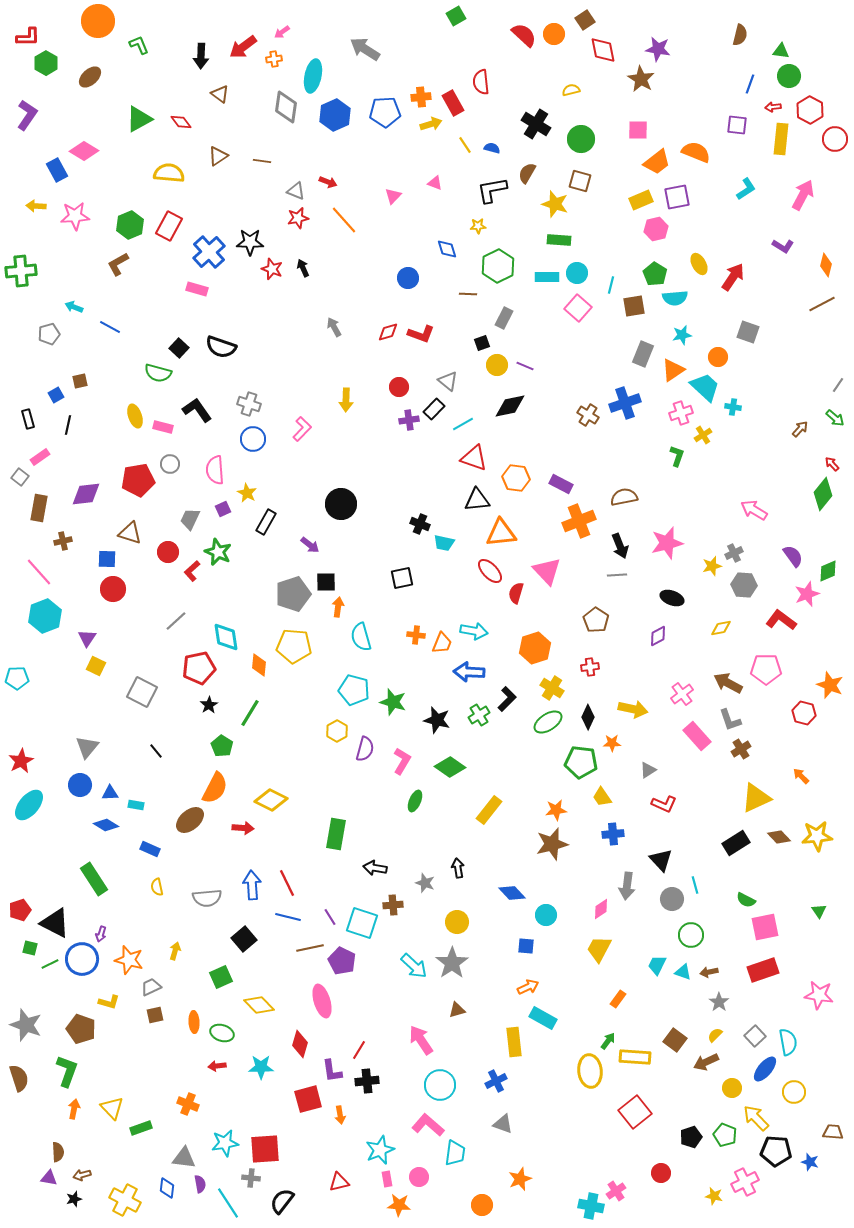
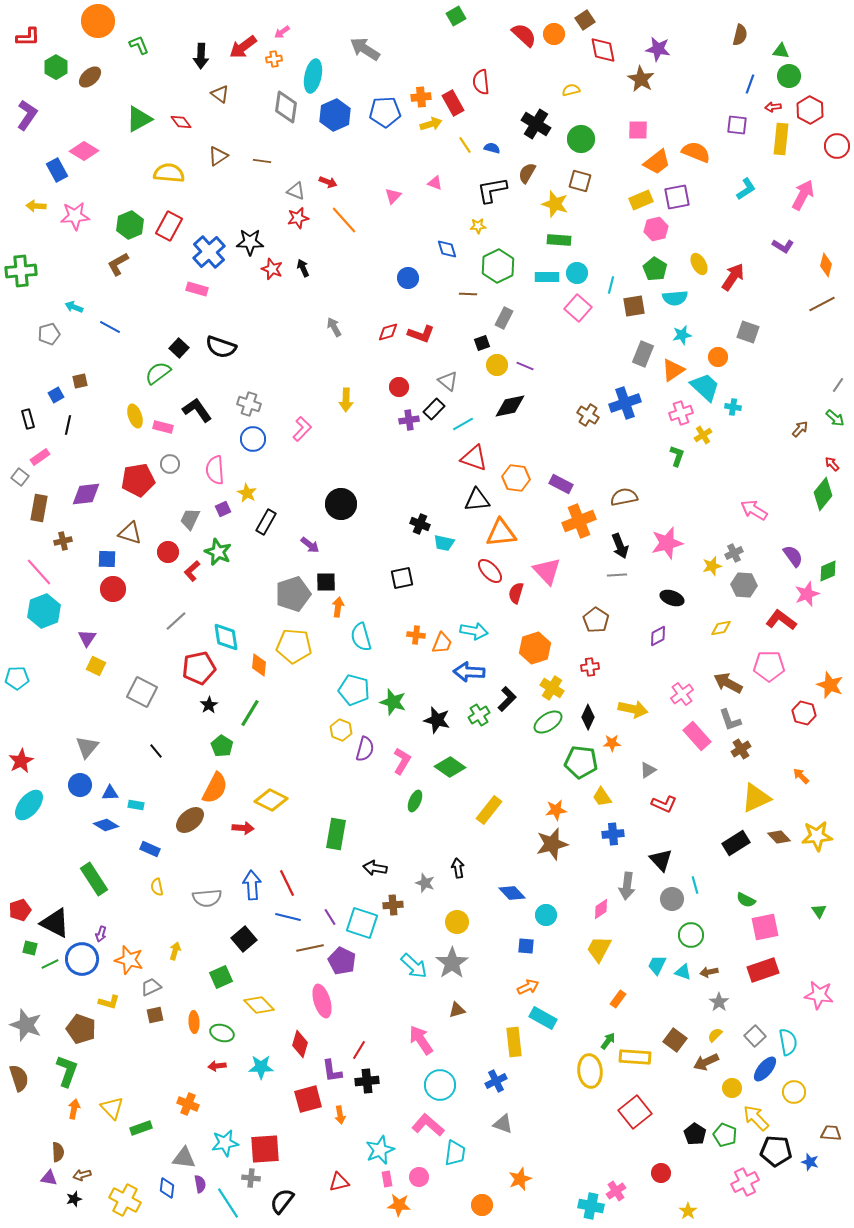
green hexagon at (46, 63): moved 10 px right, 4 px down
red circle at (835, 139): moved 2 px right, 7 px down
green pentagon at (655, 274): moved 5 px up
green semicircle at (158, 373): rotated 128 degrees clockwise
cyan hexagon at (45, 616): moved 1 px left, 5 px up
pink pentagon at (766, 669): moved 3 px right, 3 px up
yellow hexagon at (337, 731): moved 4 px right, 1 px up; rotated 10 degrees counterclockwise
brown trapezoid at (833, 1132): moved 2 px left, 1 px down
black pentagon at (691, 1137): moved 4 px right, 3 px up; rotated 20 degrees counterclockwise
yellow star at (714, 1196): moved 26 px left, 15 px down; rotated 24 degrees clockwise
